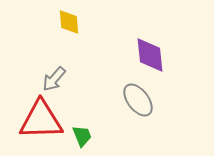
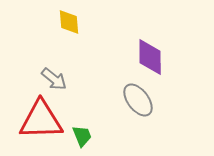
purple diamond: moved 2 px down; rotated 6 degrees clockwise
gray arrow: rotated 92 degrees counterclockwise
